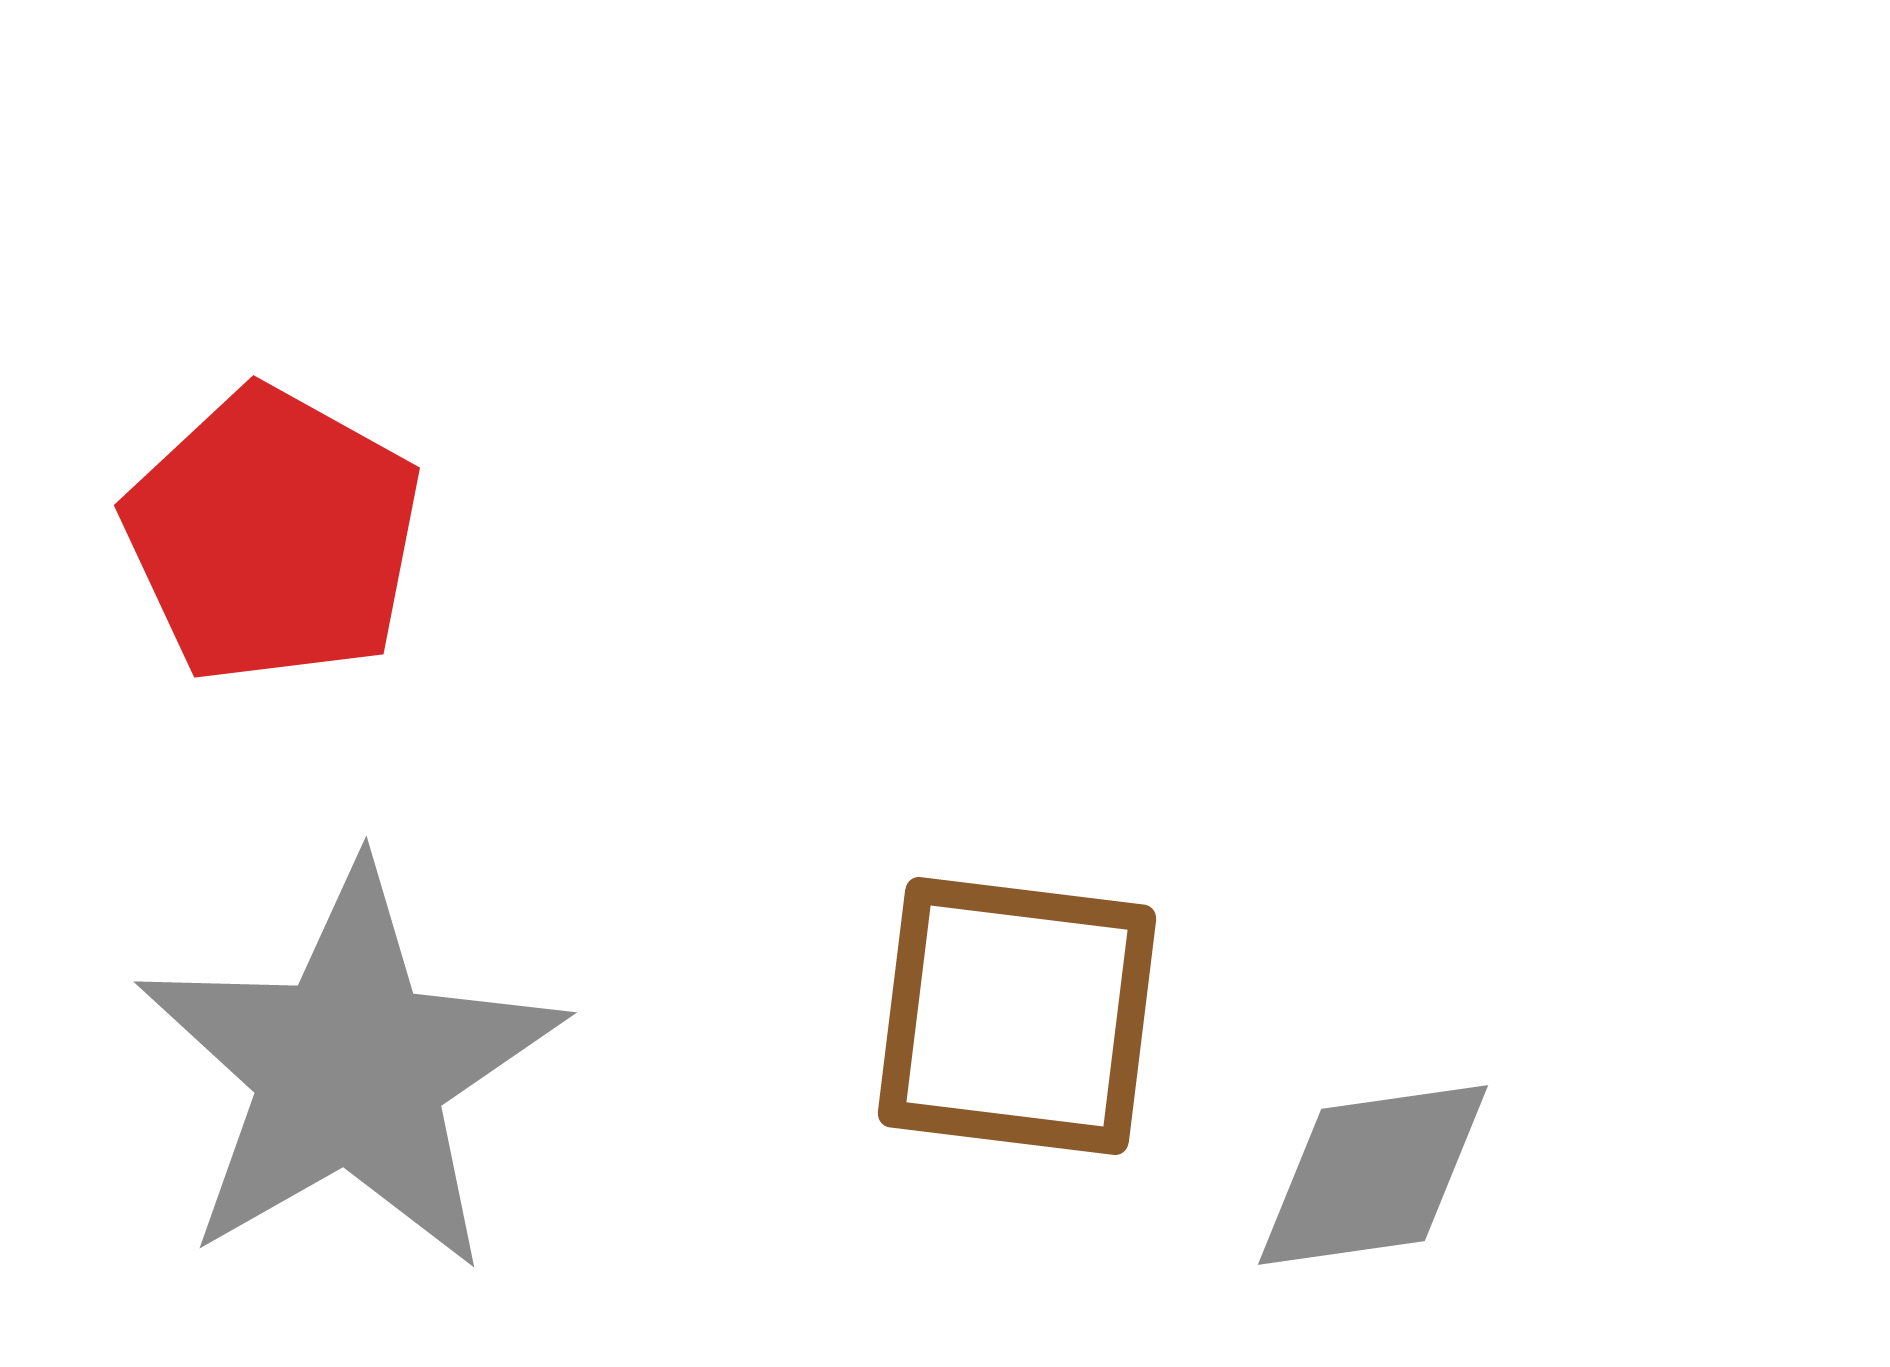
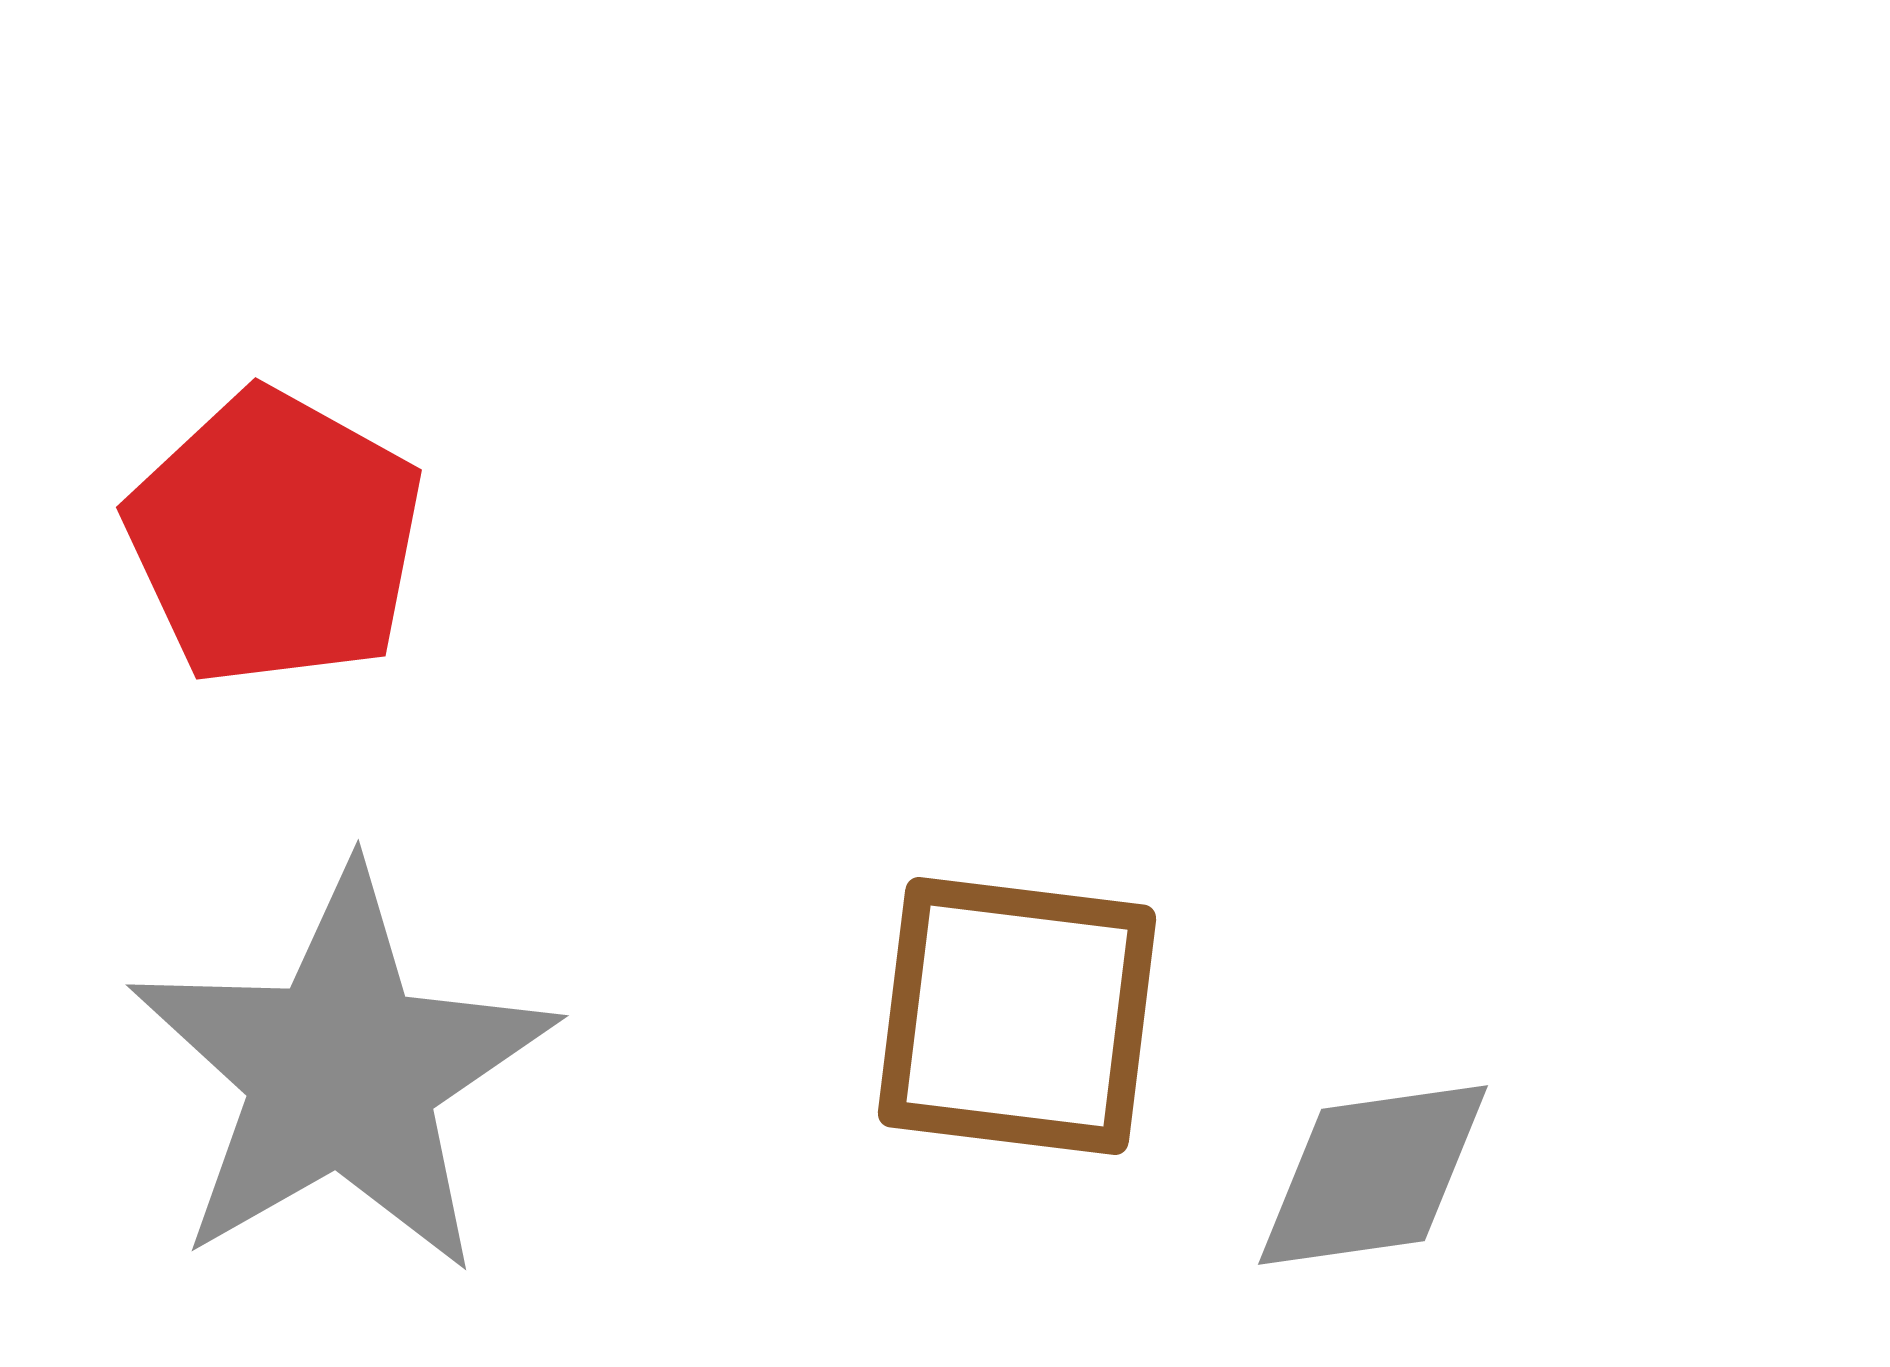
red pentagon: moved 2 px right, 2 px down
gray star: moved 8 px left, 3 px down
